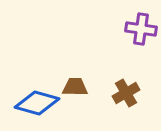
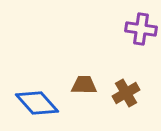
brown trapezoid: moved 9 px right, 2 px up
blue diamond: rotated 33 degrees clockwise
